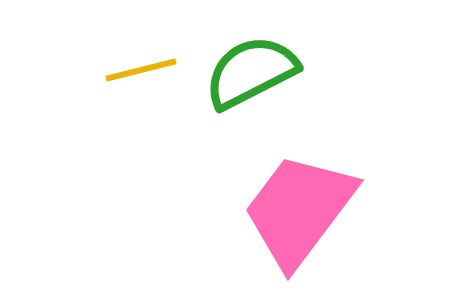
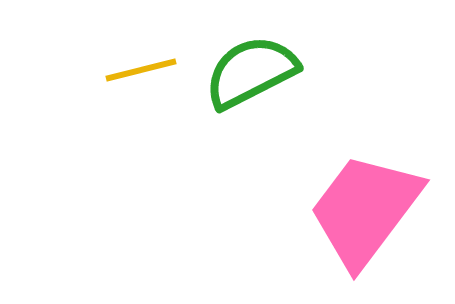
pink trapezoid: moved 66 px right
